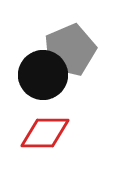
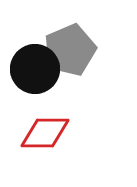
black circle: moved 8 px left, 6 px up
